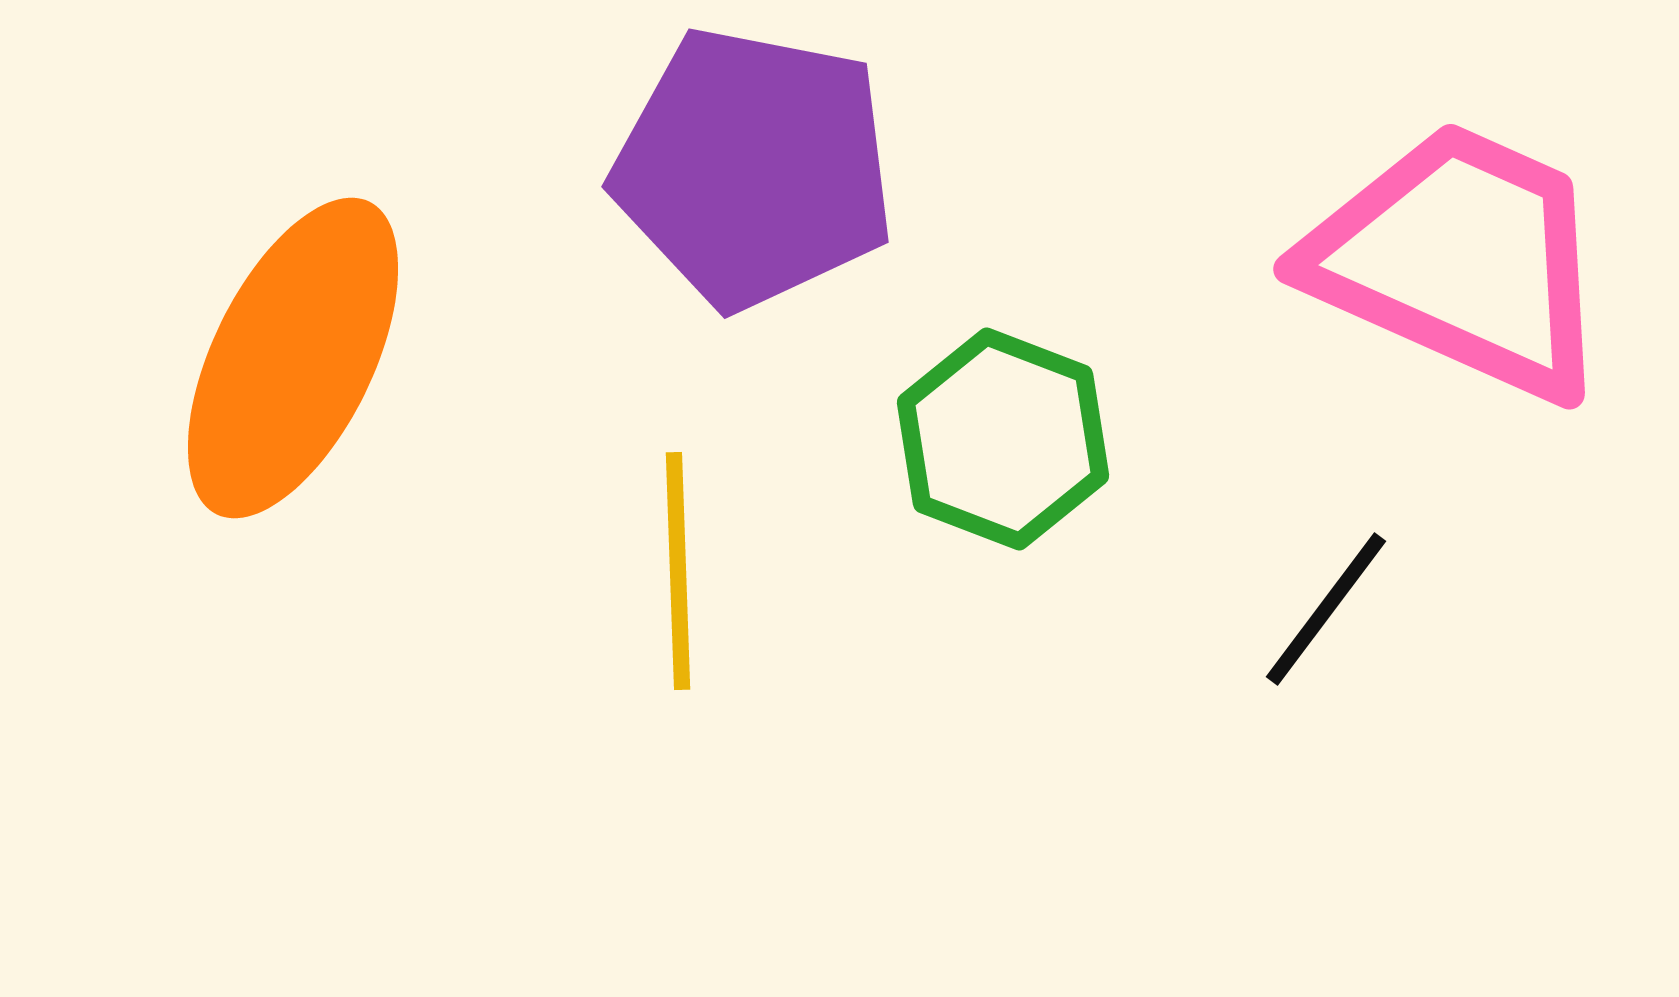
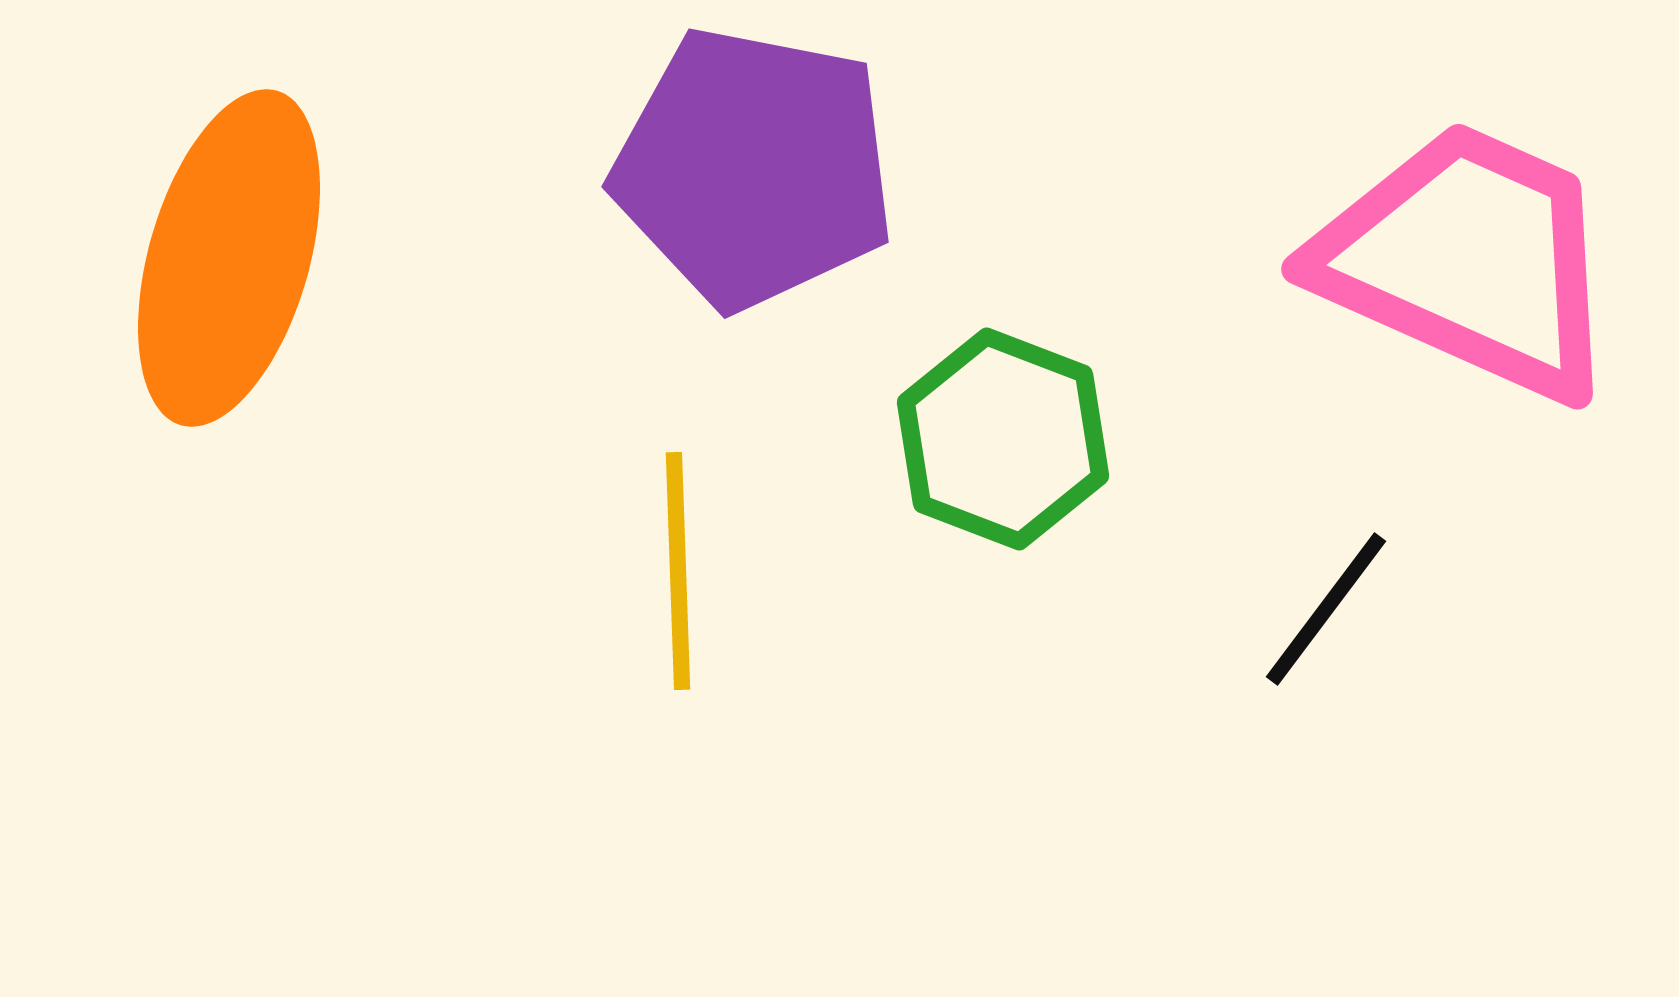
pink trapezoid: moved 8 px right
orange ellipse: moved 64 px left, 100 px up; rotated 10 degrees counterclockwise
